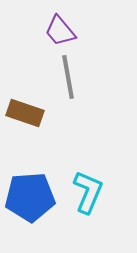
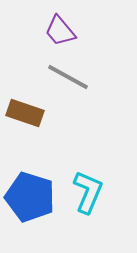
gray line: rotated 51 degrees counterclockwise
blue pentagon: rotated 21 degrees clockwise
